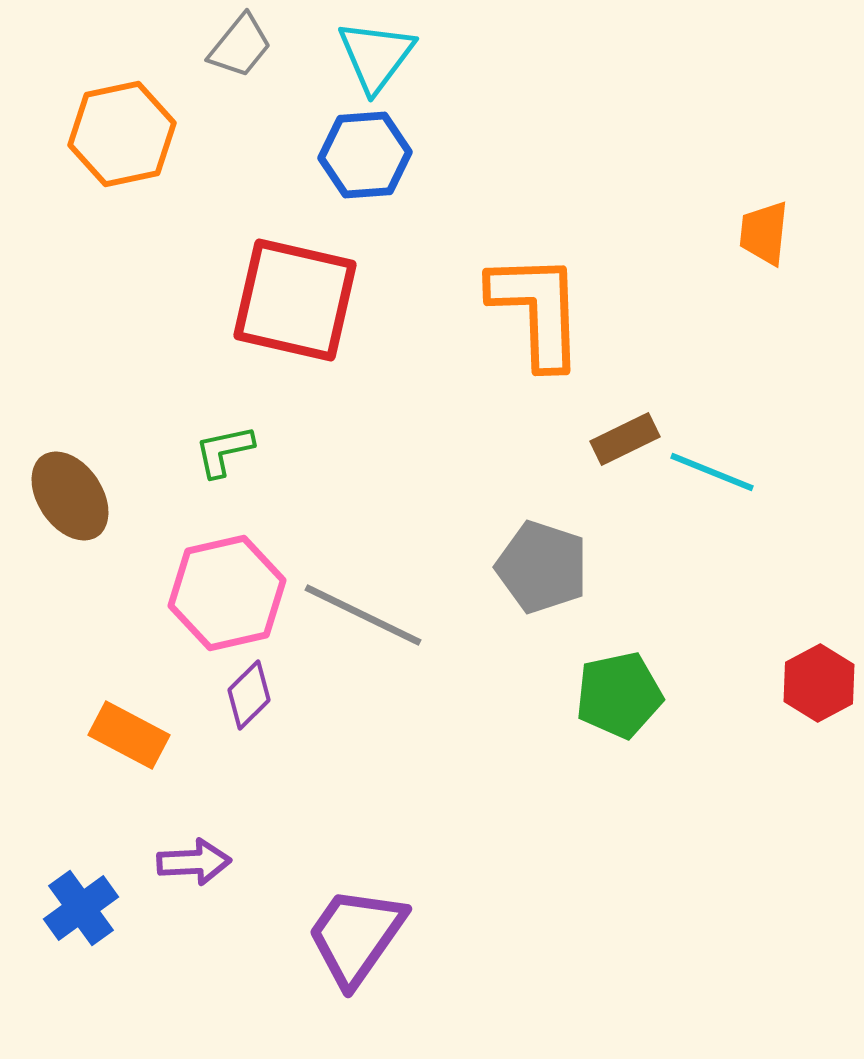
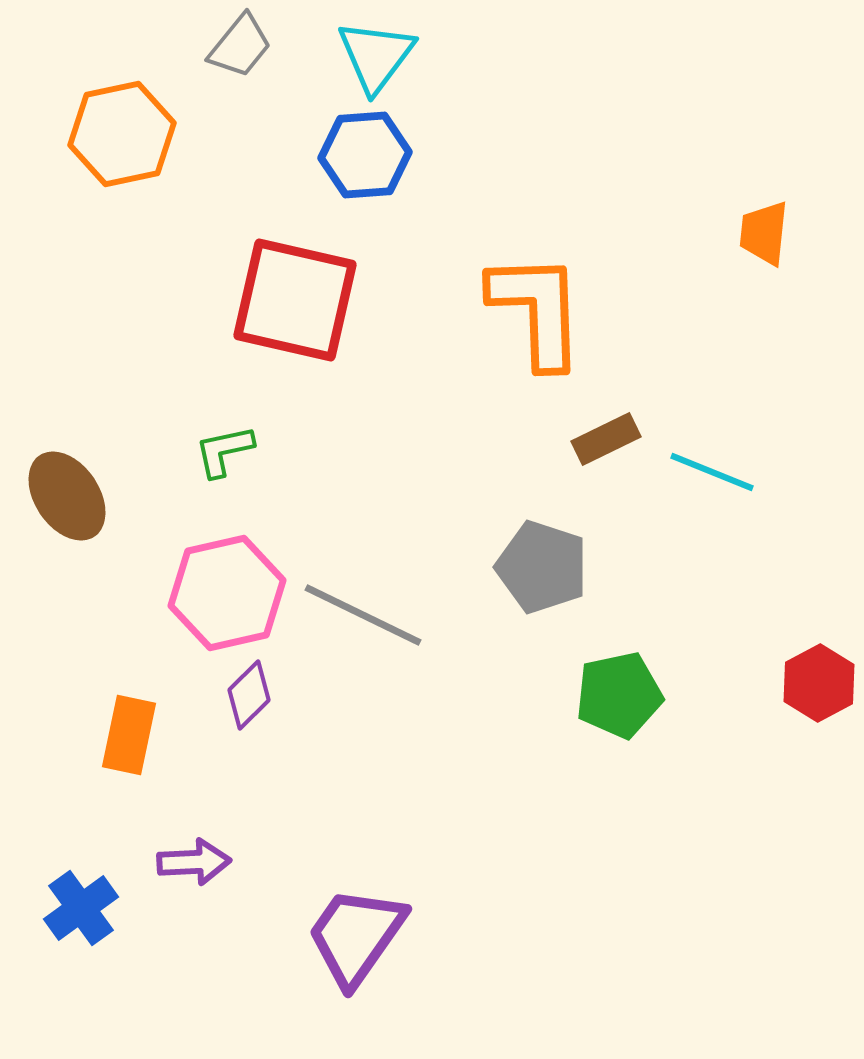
brown rectangle: moved 19 px left
brown ellipse: moved 3 px left
orange rectangle: rotated 74 degrees clockwise
